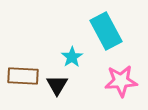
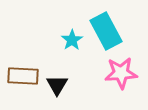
cyan star: moved 17 px up
pink star: moved 8 px up
